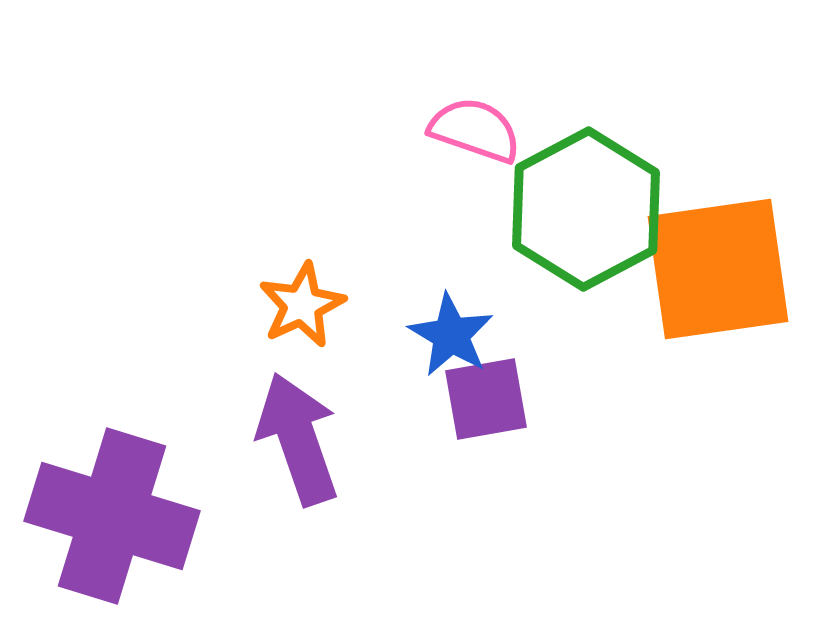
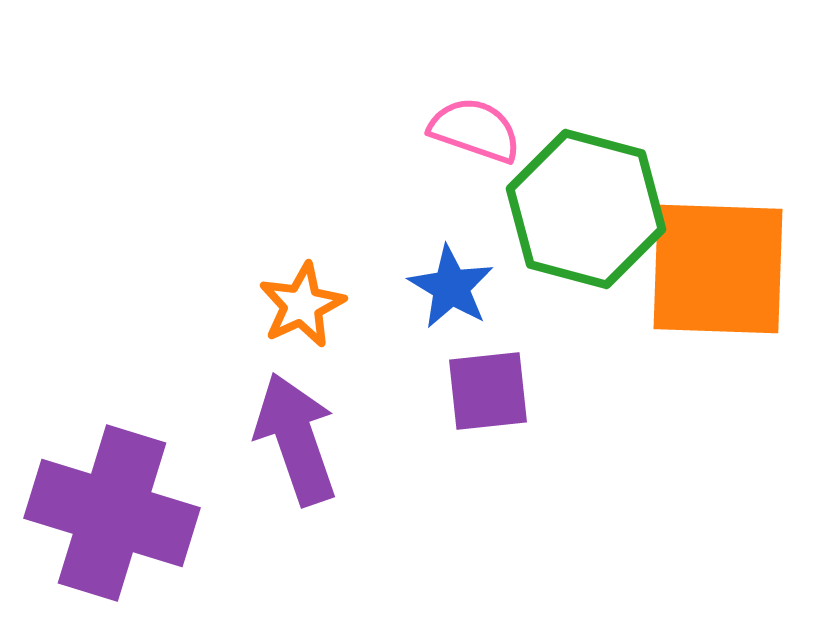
green hexagon: rotated 17 degrees counterclockwise
orange square: rotated 10 degrees clockwise
blue star: moved 48 px up
purple square: moved 2 px right, 8 px up; rotated 4 degrees clockwise
purple arrow: moved 2 px left
purple cross: moved 3 px up
